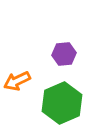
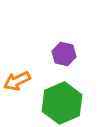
purple hexagon: rotated 20 degrees clockwise
